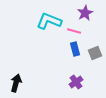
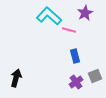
cyan L-shape: moved 5 px up; rotated 20 degrees clockwise
pink line: moved 5 px left, 1 px up
blue rectangle: moved 7 px down
gray square: moved 23 px down
black arrow: moved 5 px up
